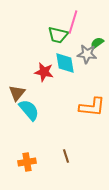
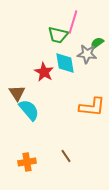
red star: rotated 18 degrees clockwise
brown triangle: rotated 12 degrees counterclockwise
brown line: rotated 16 degrees counterclockwise
